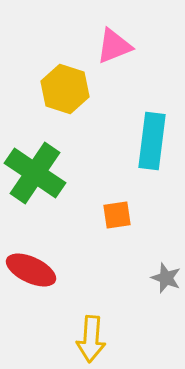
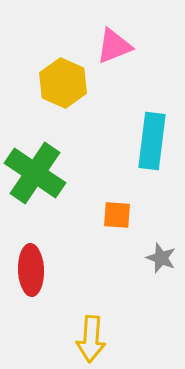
yellow hexagon: moved 2 px left, 6 px up; rotated 6 degrees clockwise
orange square: rotated 12 degrees clockwise
red ellipse: rotated 63 degrees clockwise
gray star: moved 5 px left, 20 px up
